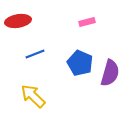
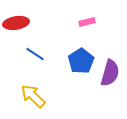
red ellipse: moved 2 px left, 2 px down
blue line: rotated 54 degrees clockwise
blue pentagon: moved 1 px right, 2 px up; rotated 15 degrees clockwise
